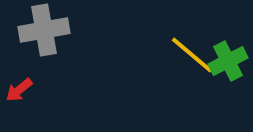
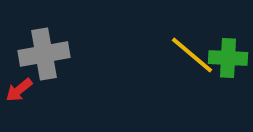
gray cross: moved 24 px down
green cross: moved 3 px up; rotated 30 degrees clockwise
